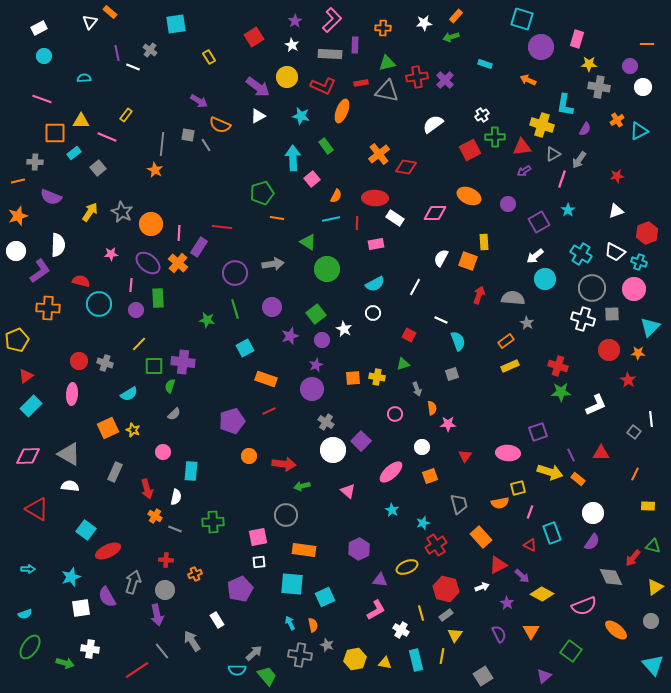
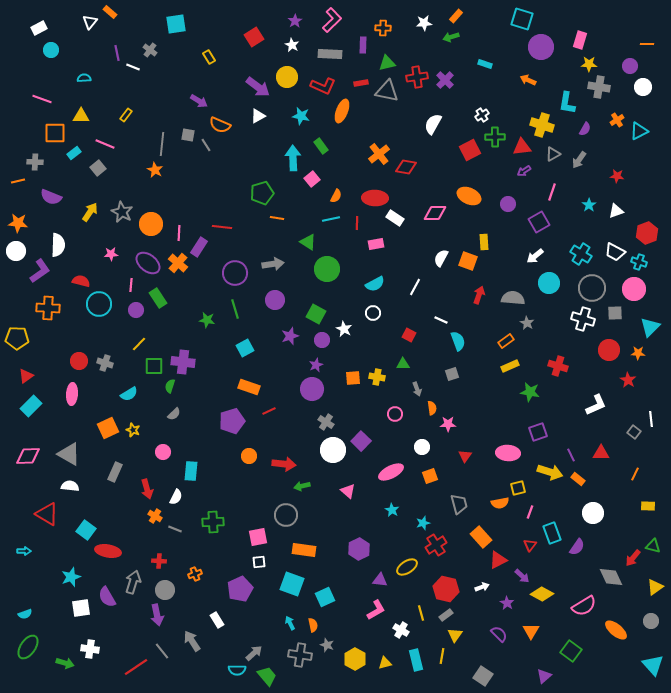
pink rectangle at (577, 39): moved 3 px right, 1 px down
purple rectangle at (355, 45): moved 8 px right
cyan circle at (44, 56): moved 7 px right, 6 px up
cyan L-shape at (565, 105): moved 2 px right, 2 px up
yellow triangle at (81, 121): moved 5 px up
white semicircle at (433, 124): rotated 25 degrees counterclockwise
pink line at (107, 137): moved 2 px left, 7 px down
green rectangle at (326, 146): moved 5 px left
red star at (617, 176): rotated 16 degrees clockwise
pink line at (562, 179): moved 10 px left, 13 px down
cyan star at (568, 210): moved 21 px right, 5 px up
orange star at (18, 216): moved 7 px down; rotated 24 degrees clockwise
cyan circle at (545, 279): moved 4 px right, 4 px down
green rectangle at (158, 298): rotated 30 degrees counterclockwise
purple circle at (272, 307): moved 3 px right, 7 px up
green square at (316, 314): rotated 24 degrees counterclockwise
gray square at (612, 314): moved 3 px right, 1 px up
yellow pentagon at (17, 340): moved 2 px up; rotated 25 degrees clockwise
green triangle at (403, 364): rotated 16 degrees clockwise
orange rectangle at (266, 379): moved 17 px left, 8 px down
green star at (561, 392): moved 31 px left; rotated 12 degrees clockwise
pink ellipse at (391, 472): rotated 15 degrees clockwise
white semicircle at (176, 497): rotated 14 degrees clockwise
red triangle at (37, 509): moved 10 px right, 5 px down
purple semicircle at (592, 542): moved 15 px left, 5 px down
red triangle at (530, 545): rotated 40 degrees clockwise
red ellipse at (108, 551): rotated 35 degrees clockwise
red cross at (166, 560): moved 7 px left, 1 px down
red triangle at (498, 565): moved 5 px up
yellow ellipse at (407, 567): rotated 10 degrees counterclockwise
cyan arrow at (28, 569): moved 4 px left, 18 px up
cyan square at (292, 584): rotated 15 degrees clockwise
pink semicircle at (584, 606): rotated 10 degrees counterclockwise
purple semicircle at (499, 634): rotated 18 degrees counterclockwise
green ellipse at (30, 647): moved 2 px left
yellow hexagon at (355, 659): rotated 20 degrees counterclockwise
yellow triangle at (385, 663): rotated 24 degrees counterclockwise
red line at (137, 670): moved 1 px left, 3 px up
gray square at (483, 676): rotated 24 degrees counterclockwise
